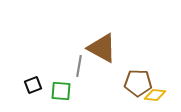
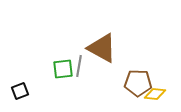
black square: moved 13 px left, 6 px down
green square: moved 2 px right, 22 px up; rotated 10 degrees counterclockwise
yellow diamond: moved 1 px up
